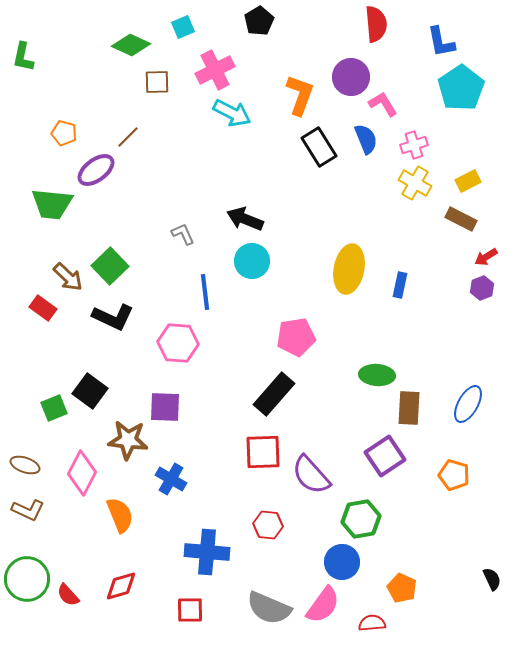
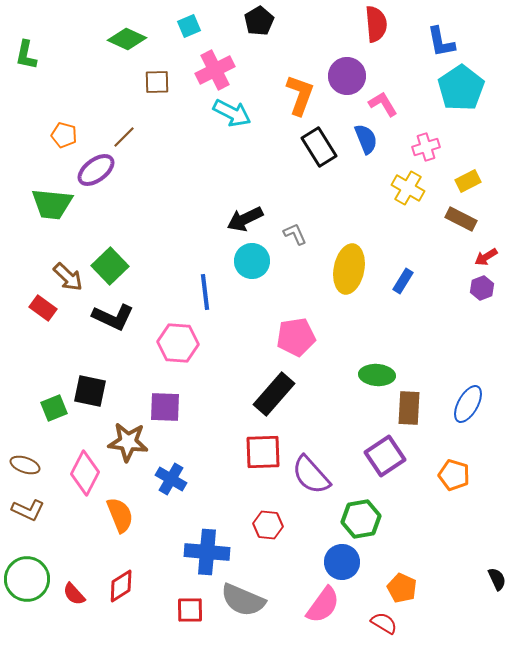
cyan square at (183, 27): moved 6 px right, 1 px up
green diamond at (131, 45): moved 4 px left, 6 px up
green L-shape at (23, 57): moved 3 px right, 2 px up
purple circle at (351, 77): moved 4 px left, 1 px up
orange pentagon at (64, 133): moved 2 px down
brown line at (128, 137): moved 4 px left
pink cross at (414, 145): moved 12 px right, 2 px down
yellow cross at (415, 183): moved 7 px left, 5 px down
black arrow at (245, 219): rotated 48 degrees counterclockwise
gray L-shape at (183, 234): moved 112 px right
blue rectangle at (400, 285): moved 3 px right, 4 px up; rotated 20 degrees clockwise
black square at (90, 391): rotated 24 degrees counterclockwise
brown star at (128, 440): moved 2 px down
pink diamond at (82, 473): moved 3 px right
black semicircle at (492, 579): moved 5 px right
red diamond at (121, 586): rotated 16 degrees counterclockwise
red semicircle at (68, 595): moved 6 px right, 1 px up
gray semicircle at (269, 608): moved 26 px left, 8 px up
red semicircle at (372, 623): moved 12 px right; rotated 36 degrees clockwise
